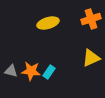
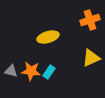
orange cross: moved 1 px left, 1 px down
yellow ellipse: moved 14 px down
